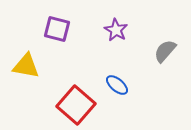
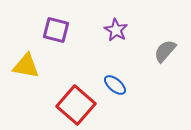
purple square: moved 1 px left, 1 px down
blue ellipse: moved 2 px left
